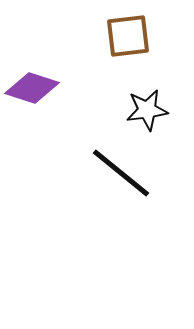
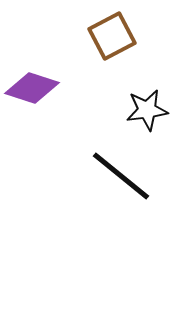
brown square: moved 16 px left; rotated 21 degrees counterclockwise
black line: moved 3 px down
